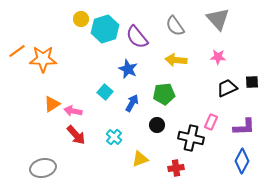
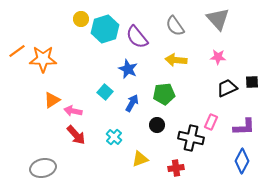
orange triangle: moved 4 px up
